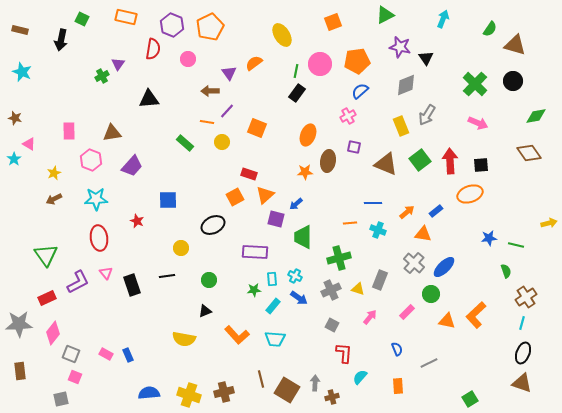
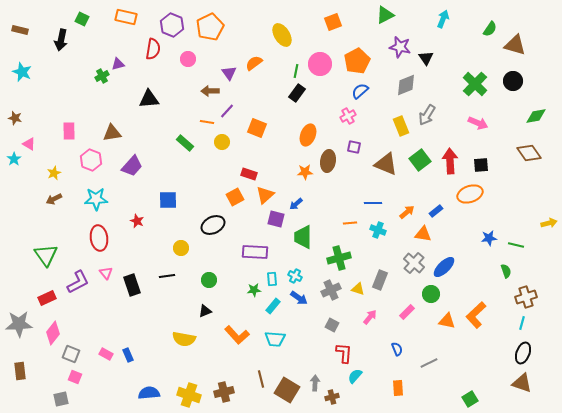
orange pentagon at (357, 61): rotated 20 degrees counterclockwise
purple triangle at (118, 64): rotated 40 degrees clockwise
brown cross at (526, 297): rotated 15 degrees clockwise
cyan semicircle at (360, 377): moved 5 px left, 1 px up
orange rectangle at (398, 386): moved 2 px down
